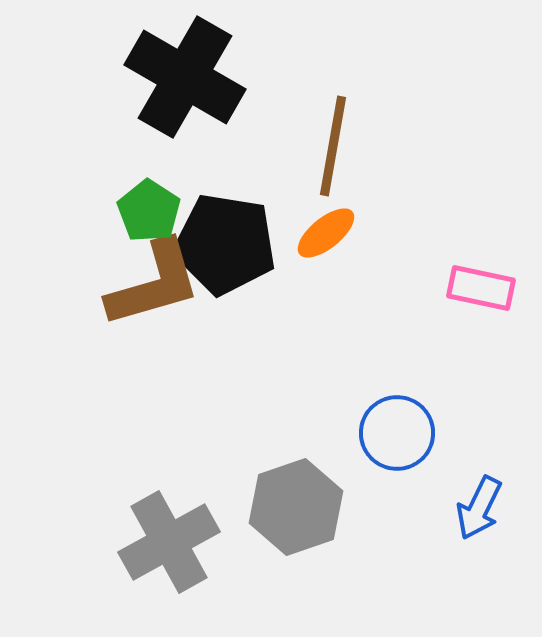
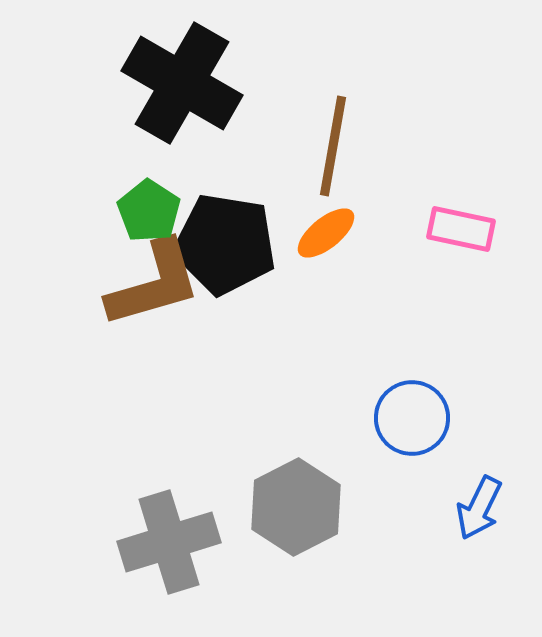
black cross: moved 3 px left, 6 px down
pink rectangle: moved 20 px left, 59 px up
blue circle: moved 15 px right, 15 px up
gray hexagon: rotated 8 degrees counterclockwise
gray cross: rotated 12 degrees clockwise
